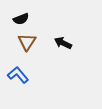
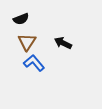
blue L-shape: moved 16 px right, 12 px up
